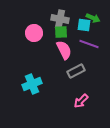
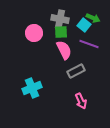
cyan square: rotated 32 degrees clockwise
cyan cross: moved 4 px down
pink arrow: rotated 70 degrees counterclockwise
